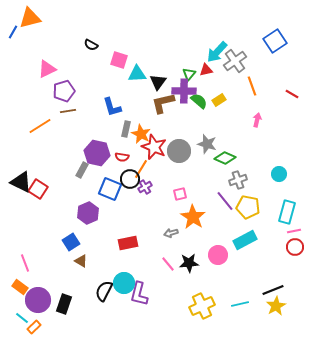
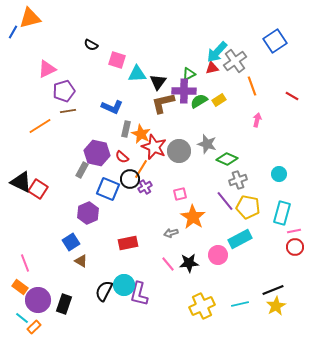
pink square at (119, 60): moved 2 px left
red triangle at (206, 70): moved 6 px right, 2 px up
green triangle at (189, 74): rotated 24 degrees clockwise
red line at (292, 94): moved 2 px down
green semicircle at (199, 101): rotated 72 degrees counterclockwise
blue L-shape at (112, 107): rotated 50 degrees counterclockwise
red semicircle at (122, 157): rotated 32 degrees clockwise
green diamond at (225, 158): moved 2 px right, 1 px down
blue square at (110, 189): moved 2 px left
cyan rectangle at (287, 212): moved 5 px left, 1 px down
cyan rectangle at (245, 240): moved 5 px left, 1 px up
cyan circle at (124, 283): moved 2 px down
